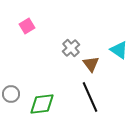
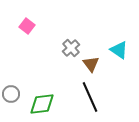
pink square: rotated 21 degrees counterclockwise
